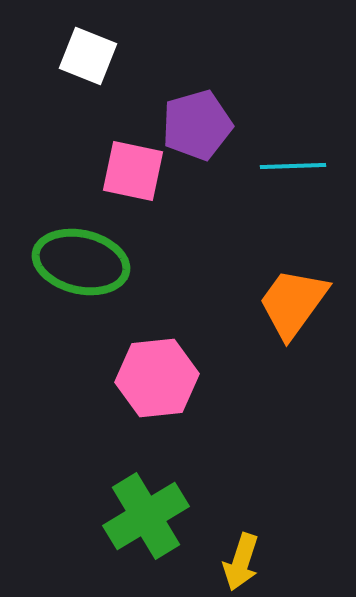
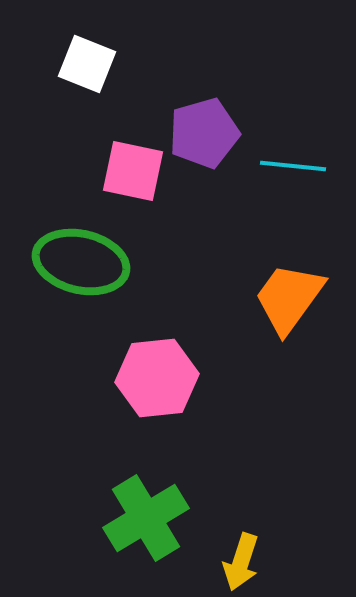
white square: moved 1 px left, 8 px down
purple pentagon: moved 7 px right, 8 px down
cyan line: rotated 8 degrees clockwise
orange trapezoid: moved 4 px left, 5 px up
green cross: moved 2 px down
